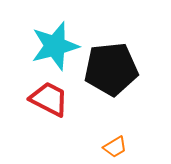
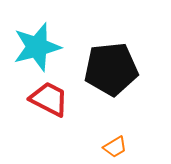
cyan star: moved 18 px left, 1 px down
